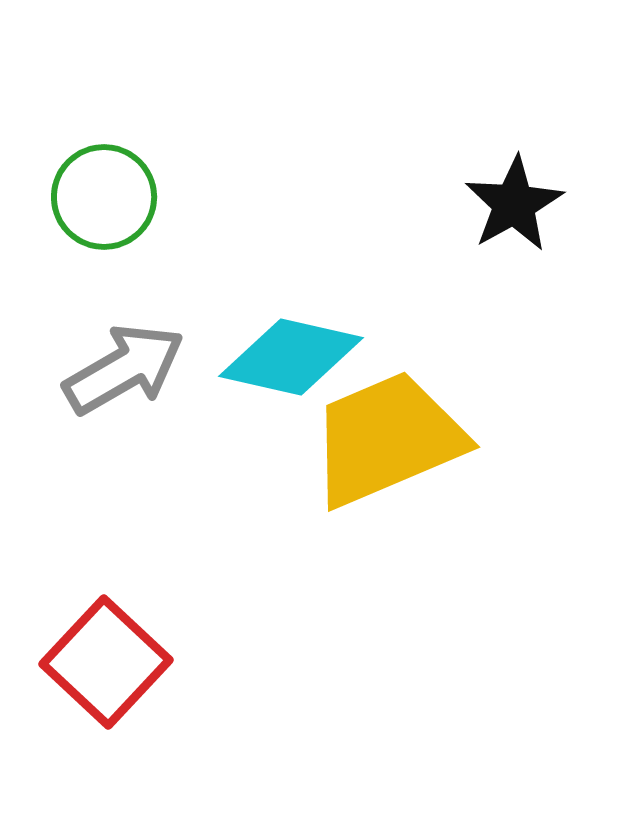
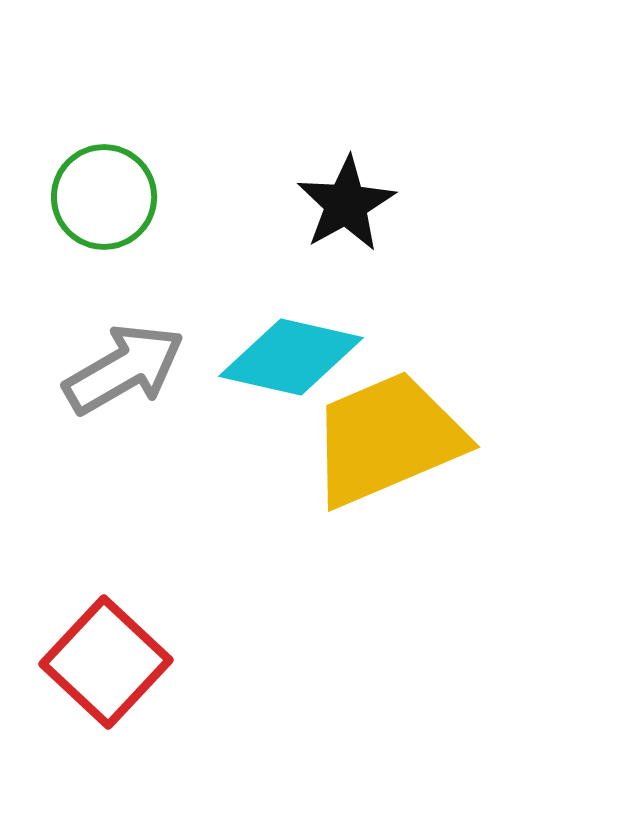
black star: moved 168 px left
